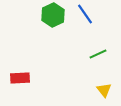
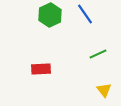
green hexagon: moved 3 px left
red rectangle: moved 21 px right, 9 px up
